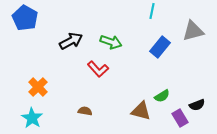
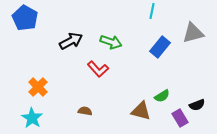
gray triangle: moved 2 px down
